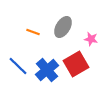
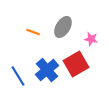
blue line: moved 10 px down; rotated 15 degrees clockwise
